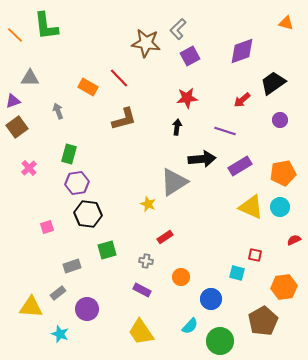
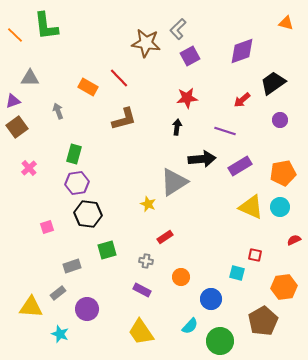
green rectangle at (69, 154): moved 5 px right
